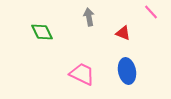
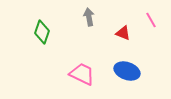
pink line: moved 8 px down; rotated 14 degrees clockwise
green diamond: rotated 45 degrees clockwise
blue ellipse: rotated 60 degrees counterclockwise
